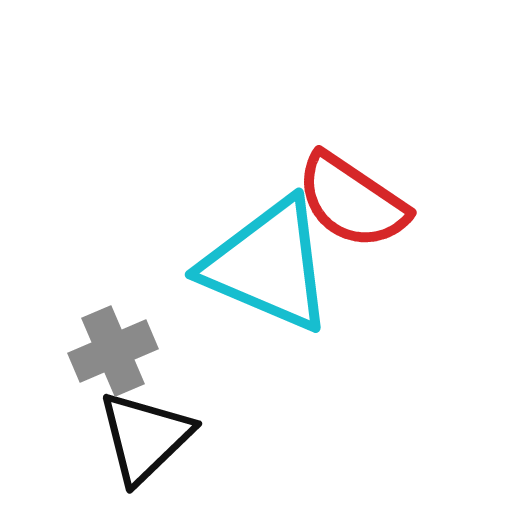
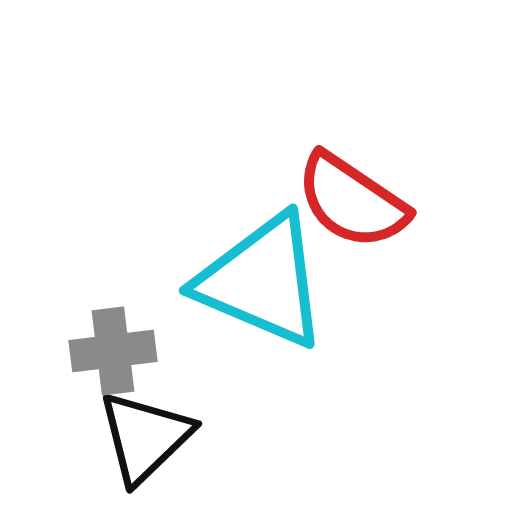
cyan triangle: moved 6 px left, 16 px down
gray cross: rotated 16 degrees clockwise
